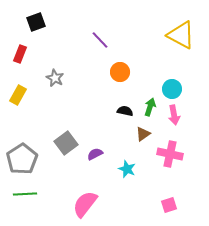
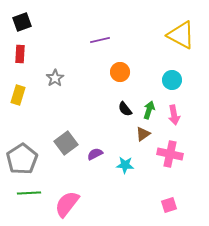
black square: moved 14 px left
purple line: rotated 60 degrees counterclockwise
red rectangle: rotated 18 degrees counterclockwise
gray star: rotated 12 degrees clockwise
cyan circle: moved 9 px up
yellow rectangle: rotated 12 degrees counterclockwise
green arrow: moved 1 px left, 3 px down
black semicircle: moved 2 px up; rotated 140 degrees counterclockwise
cyan star: moved 2 px left, 4 px up; rotated 18 degrees counterclockwise
green line: moved 4 px right, 1 px up
pink semicircle: moved 18 px left
